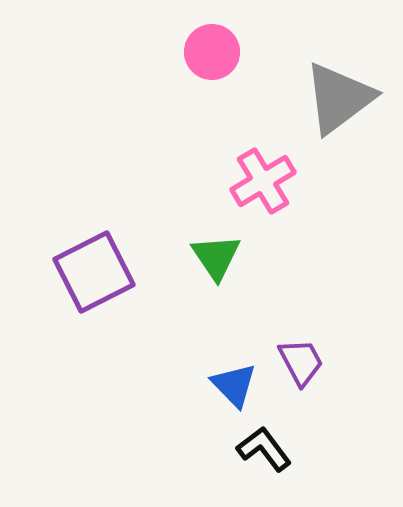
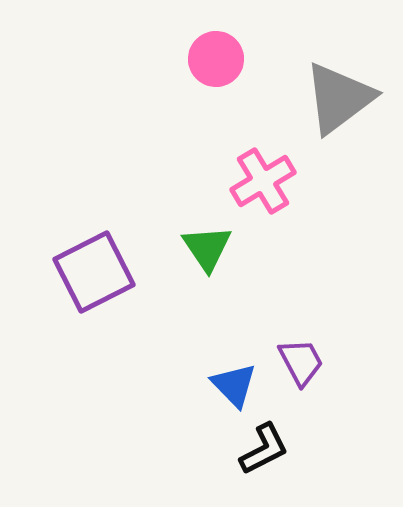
pink circle: moved 4 px right, 7 px down
green triangle: moved 9 px left, 9 px up
black L-shape: rotated 100 degrees clockwise
